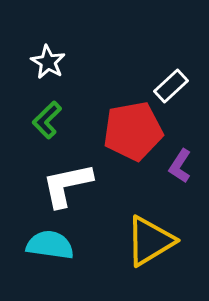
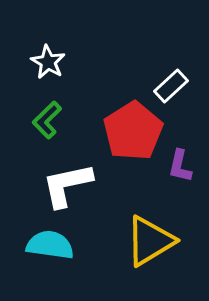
red pentagon: rotated 22 degrees counterclockwise
purple L-shape: rotated 20 degrees counterclockwise
